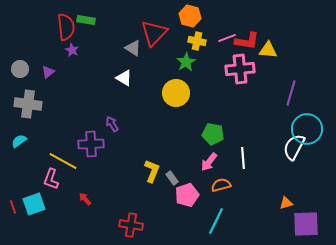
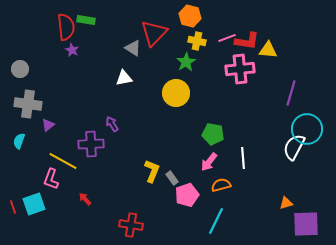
purple triangle: moved 53 px down
white triangle: rotated 42 degrees counterclockwise
cyan semicircle: rotated 35 degrees counterclockwise
